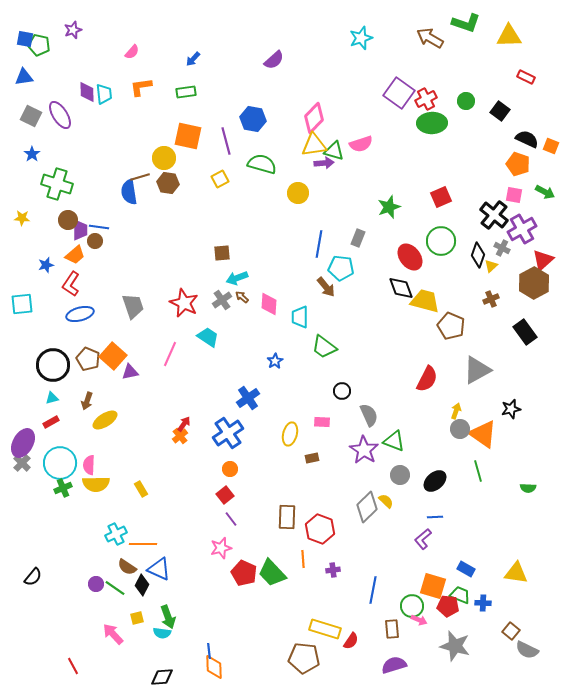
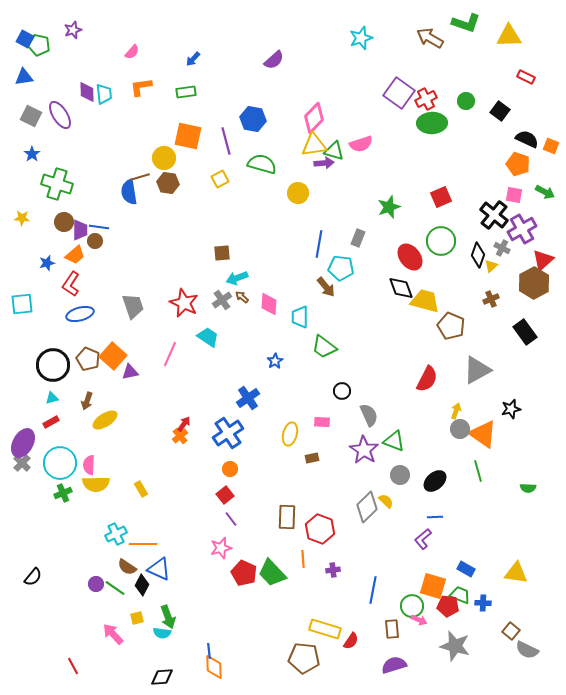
blue square at (25, 39): rotated 18 degrees clockwise
brown circle at (68, 220): moved 4 px left, 2 px down
blue star at (46, 265): moved 1 px right, 2 px up
green cross at (63, 488): moved 5 px down
